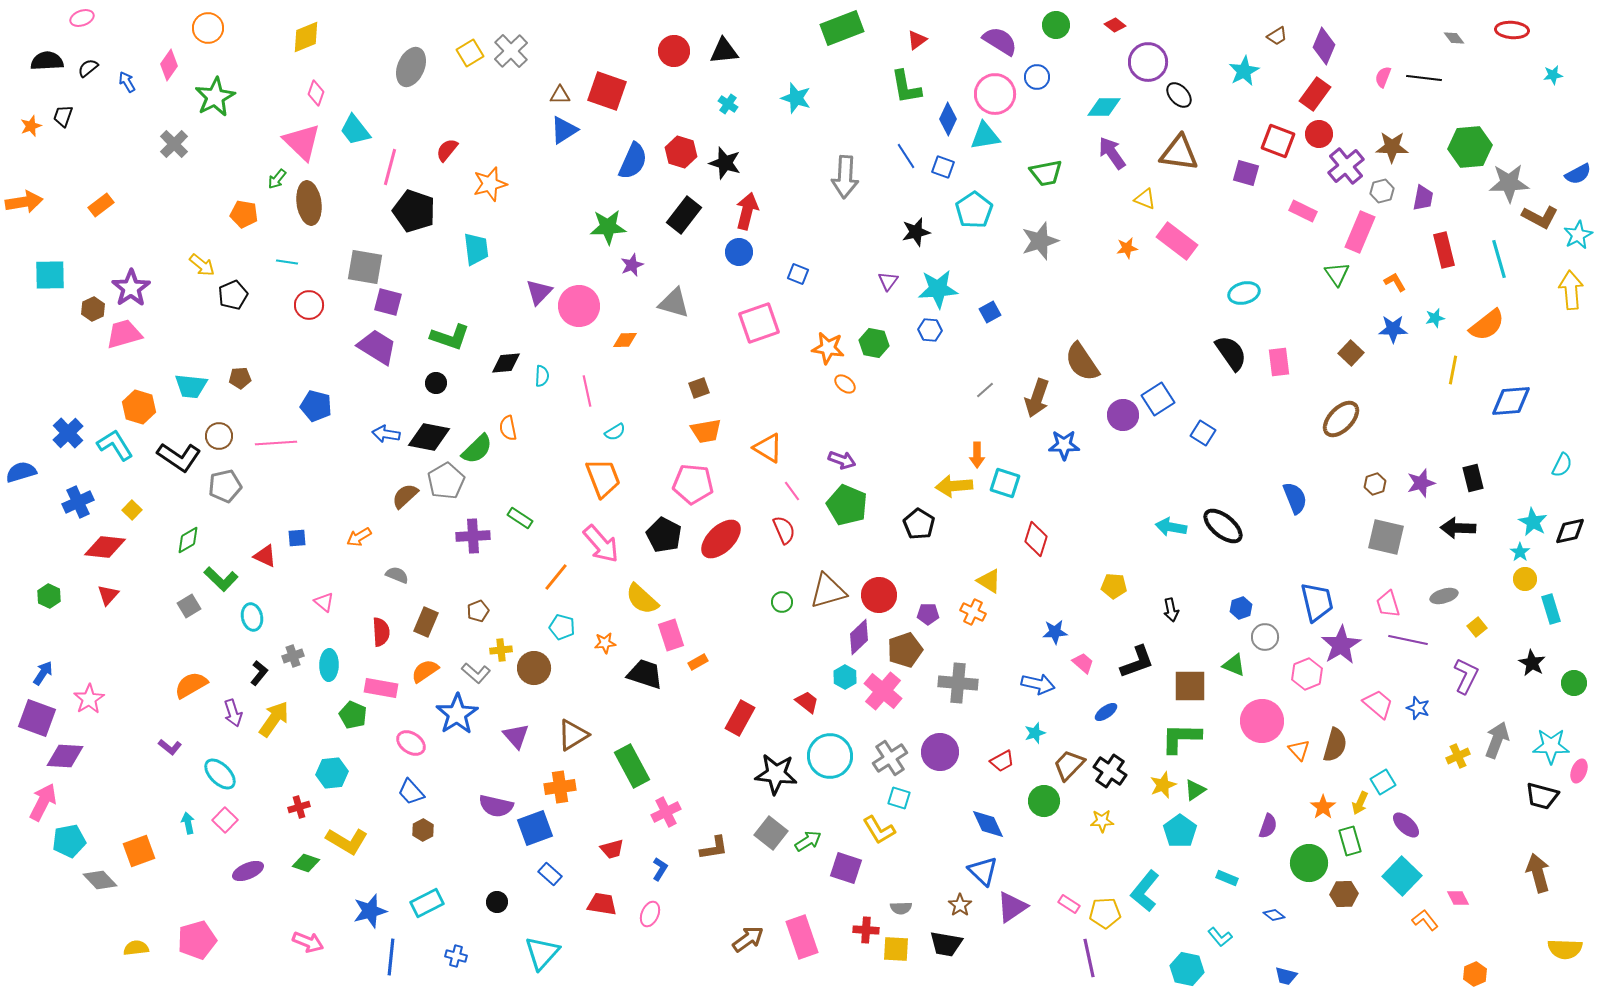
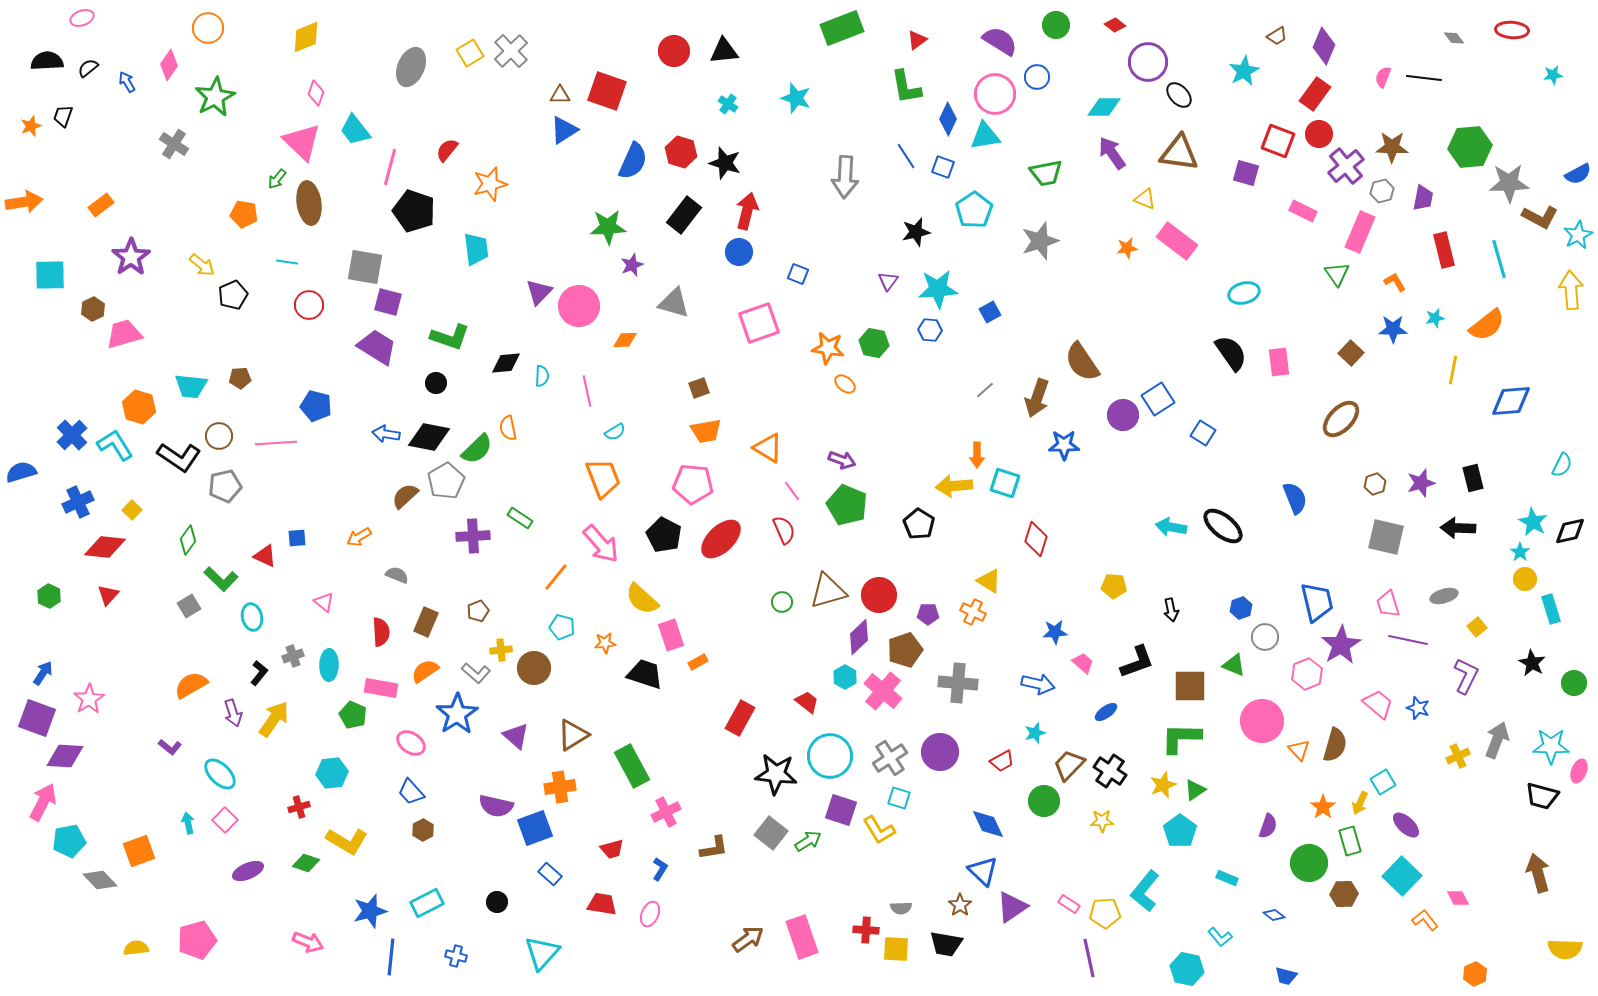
gray cross at (174, 144): rotated 12 degrees counterclockwise
purple star at (131, 288): moved 31 px up
blue cross at (68, 433): moved 4 px right, 2 px down
green diamond at (188, 540): rotated 24 degrees counterclockwise
purple triangle at (516, 736): rotated 8 degrees counterclockwise
purple square at (846, 868): moved 5 px left, 58 px up
